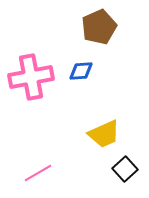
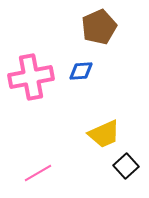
black square: moved 1 px right, 3 px up
